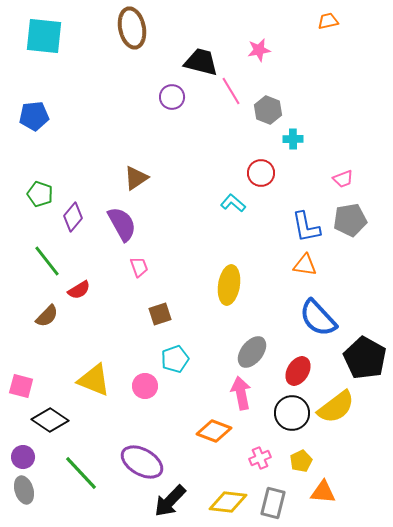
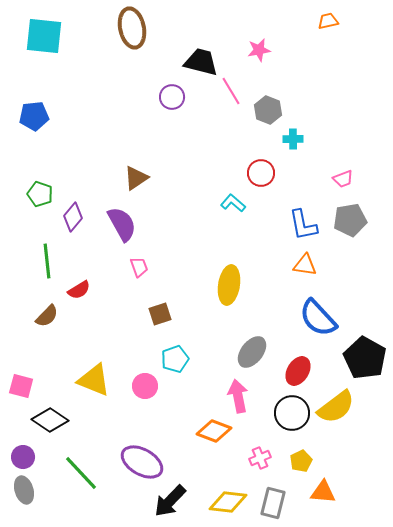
blue L-shape at (306, 227): moved 3 px left, 2 px up
green line at (47, 261): rotated 32 degrees clockwise
pink arrow at (241, 393): moved 3 px left, 3 px down
